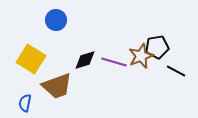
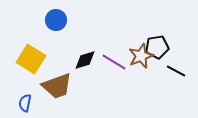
purple line: rotated 15 degrees clockwise
